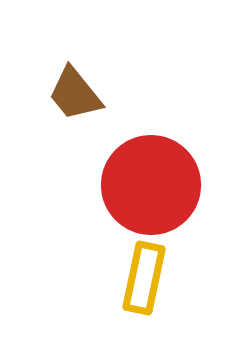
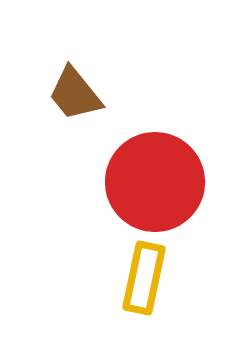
red circle: moved 4 px right, 3 px up
